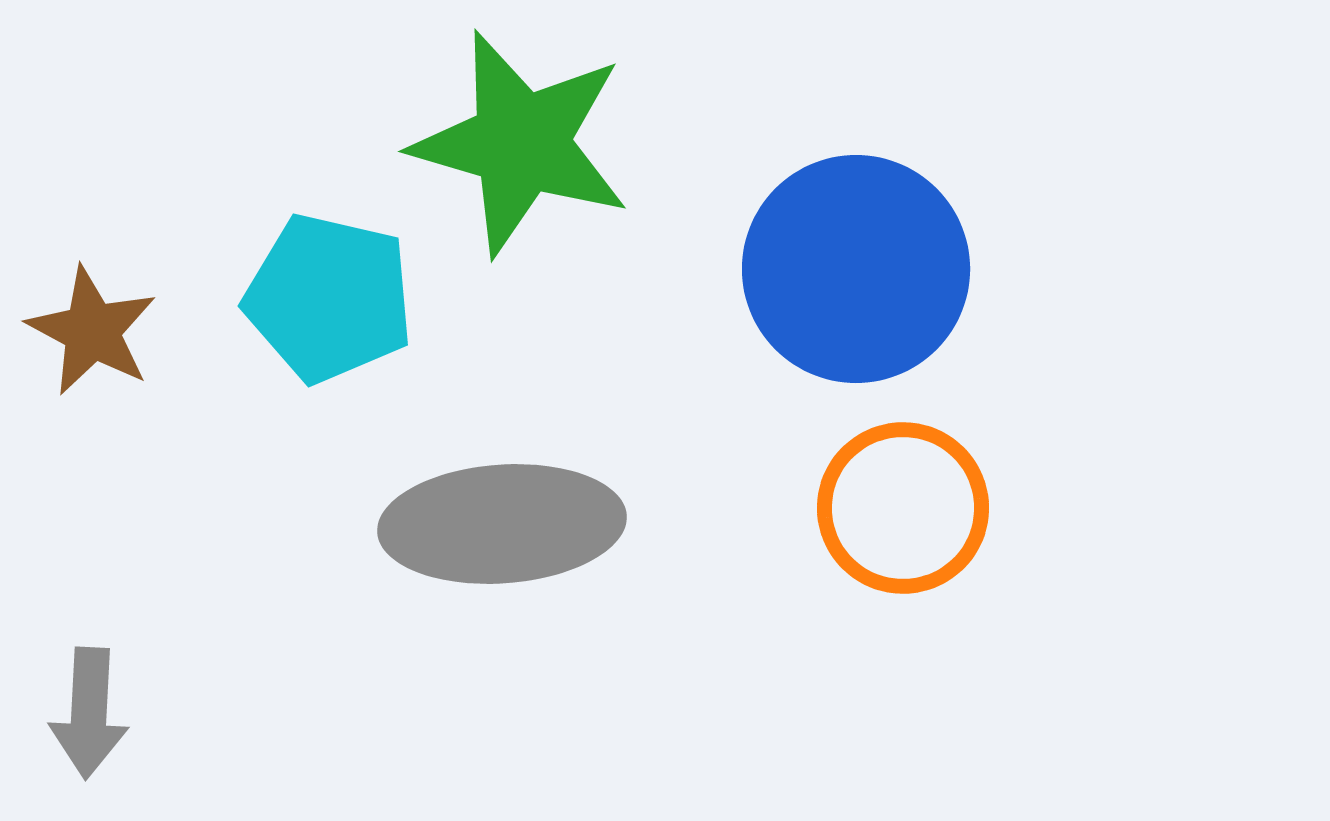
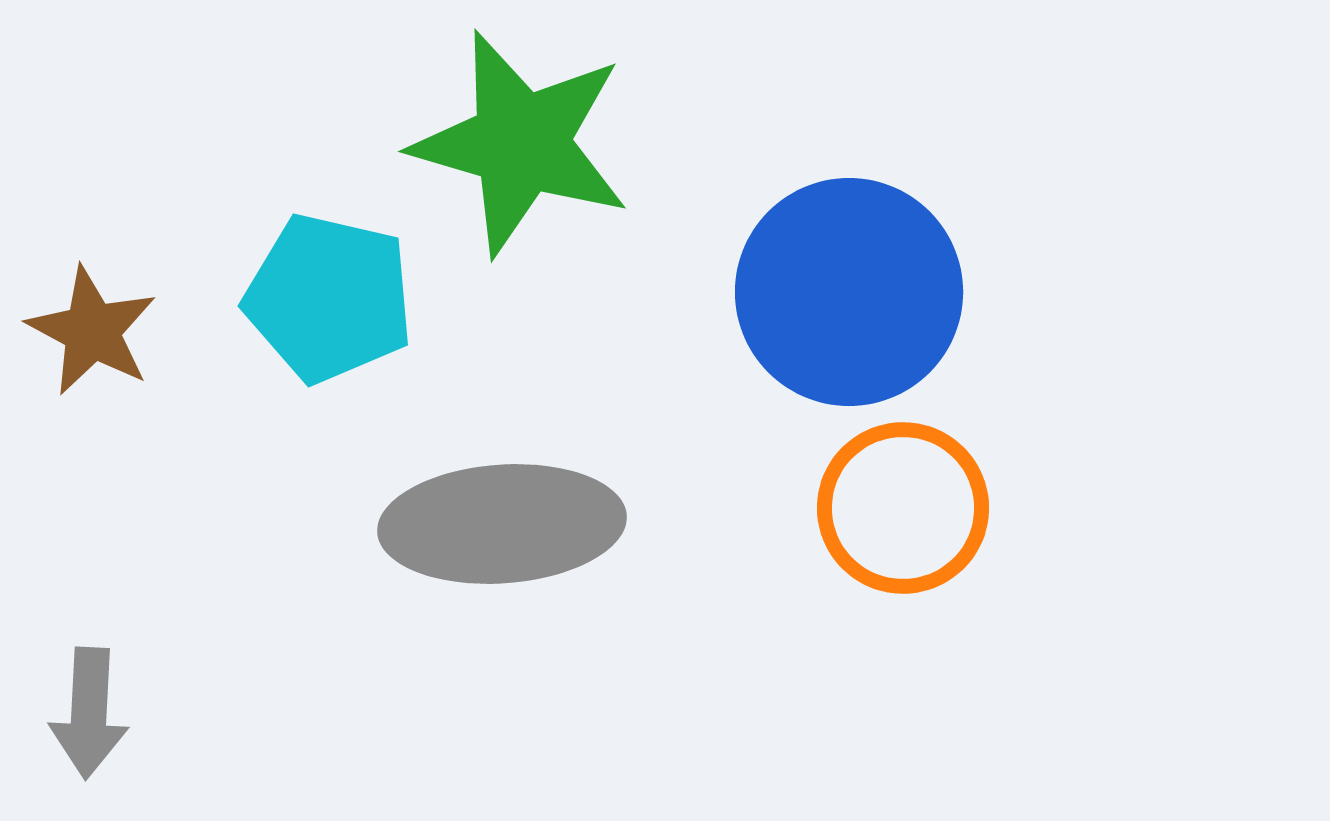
blue circle: moved 7 px left, 23 px down
